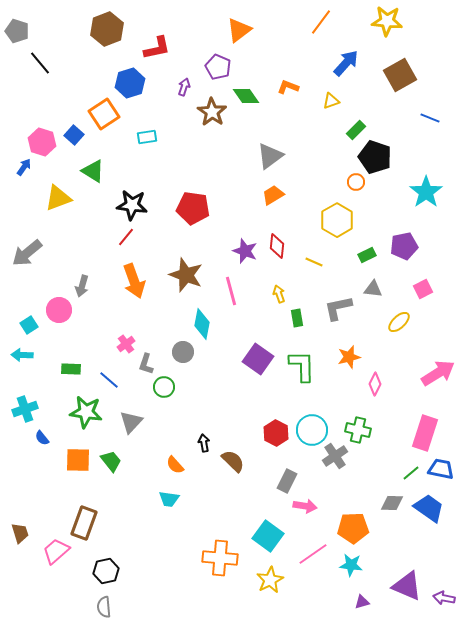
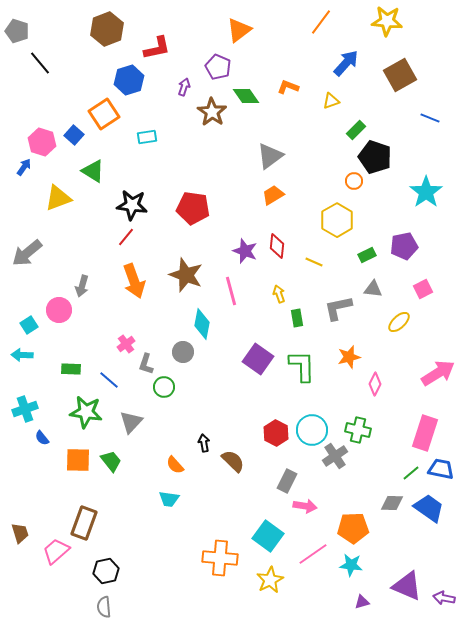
blue hexagon at (130, 83): moved 1 px left, 3 px up
orange circle at (356, 182): moved 2 px left, 1 px up
